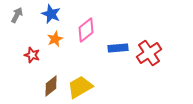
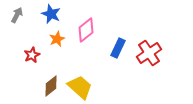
orange star: moved 2 px right
blue rectangle: rotated 60 degrees counterclockwise
red star: rotated 28 degrees clockwise
yellow trapezoid: rotated 72 degrees clockwise
